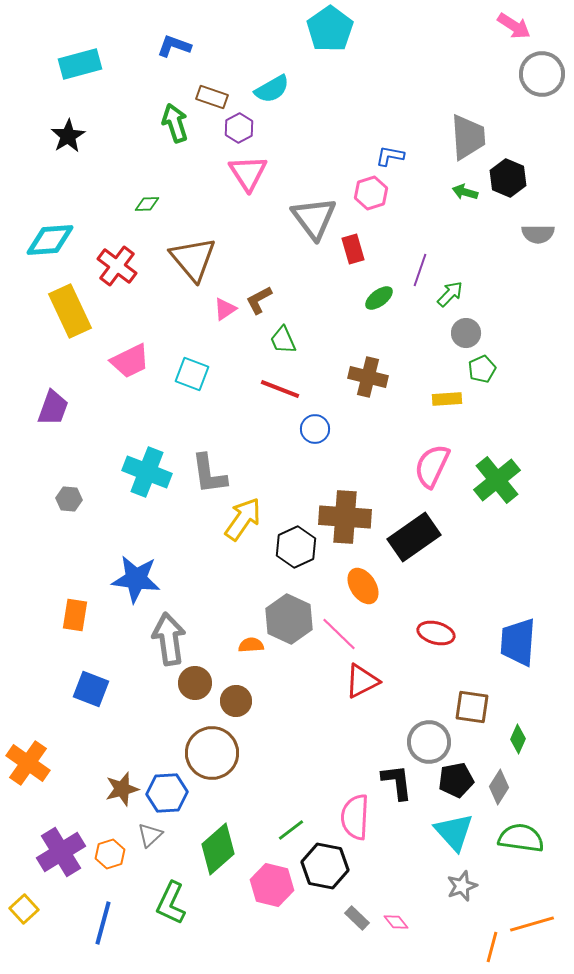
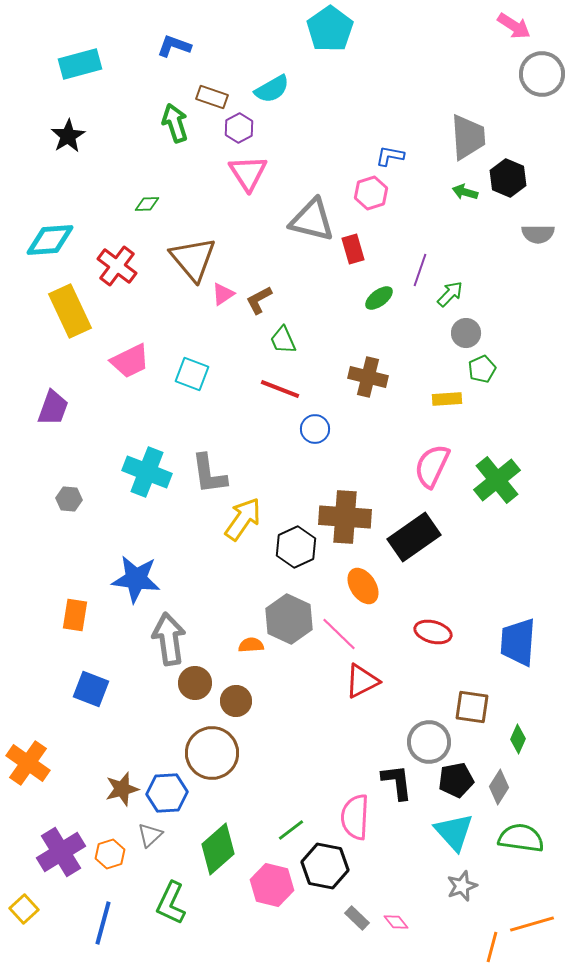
gray triangle at (314, 218): moved 2 px left, 2 px down; rotated 39 degrees counterclockwise
pink triangle at (225, 309): moved 2 px left, 15 px up
red ellipse at (436, 633): moved 3 px left, 1 px up
